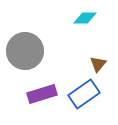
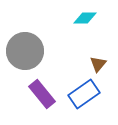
purple rectangle: rotated 68 degrees clockwise
